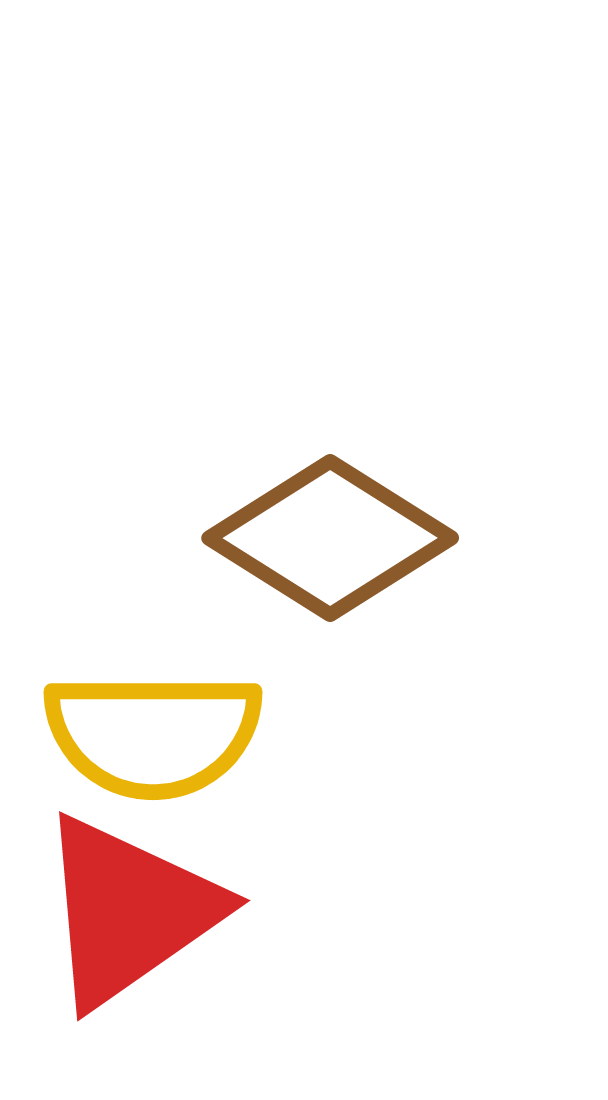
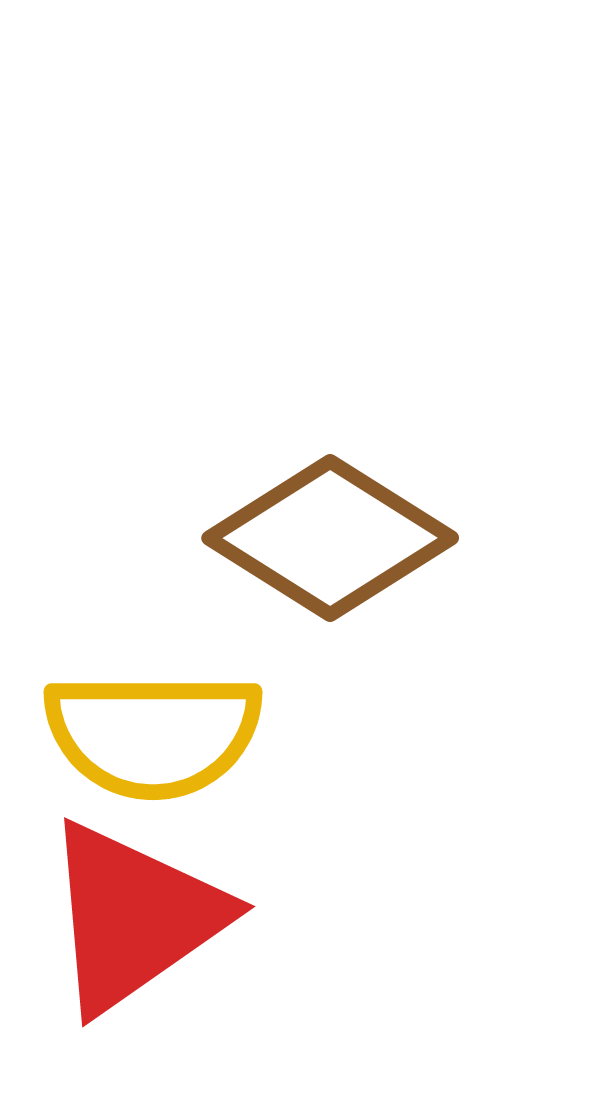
red triangle: moved 5 px right, 6 px down
